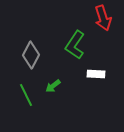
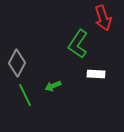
green L-shape: moved 3 px right, 1 px up
gray diamond: moved 14 px left, 8 px down
green arrow: rotated 14 degrees clockwise
green line: moved 1 px left
